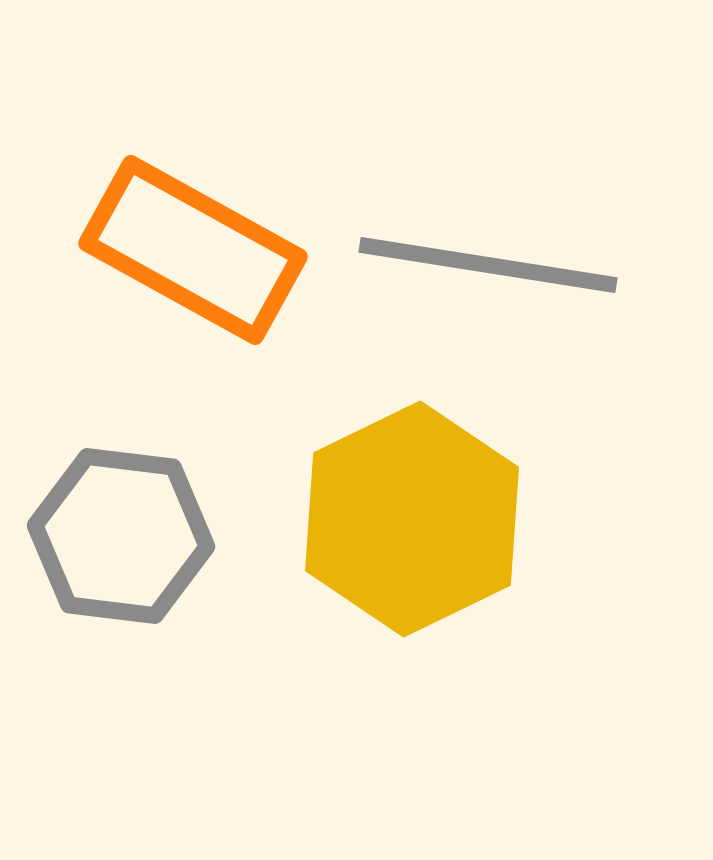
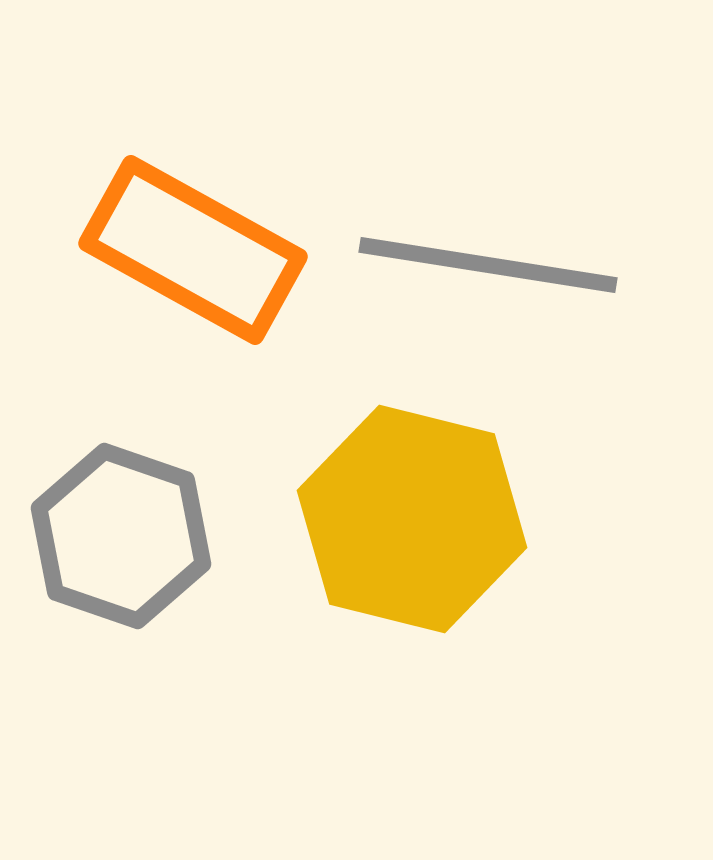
yellow hexagon: rotated 20 degrees counterclockwise
gray hexagon: rotated 12 degrees clockwise
